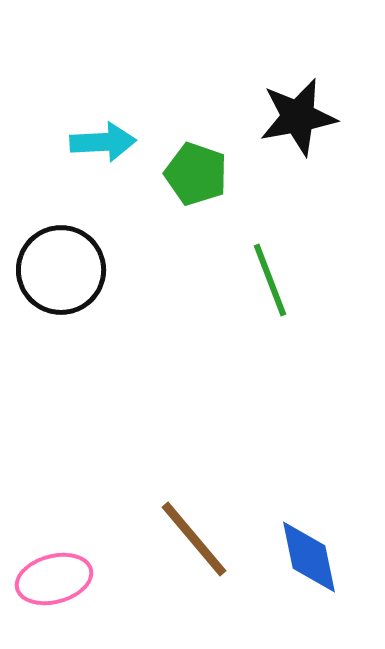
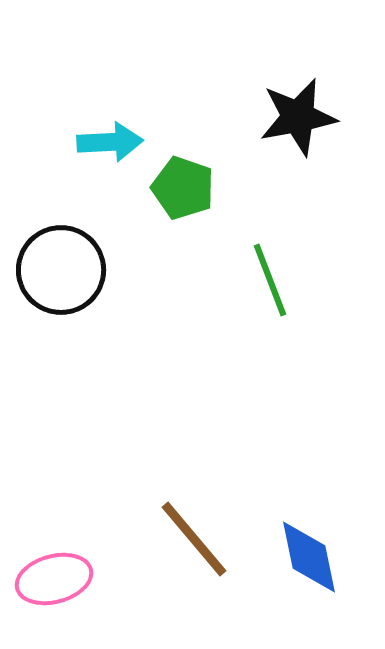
cyan arrow: moved 7 px right
green pentagon: moved 13 px left, 14 px down
